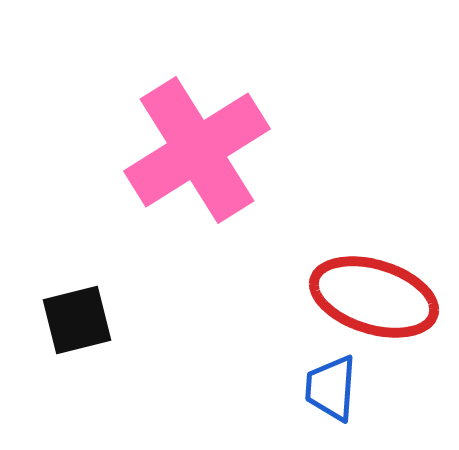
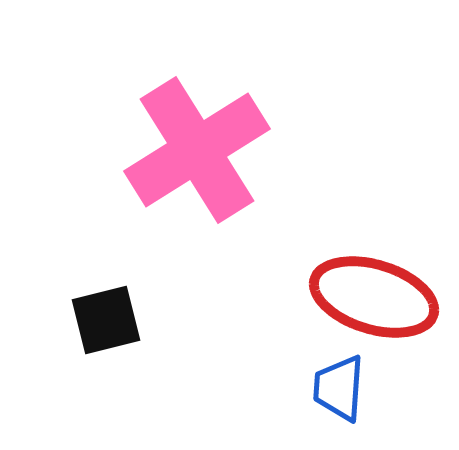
black square: moved 29 px right
blue trapezoid: moved 8 px right
